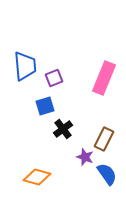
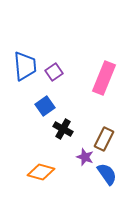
purple square: moved 6 px up; rotated 12 degrees counterclockwise
blue square: rotated 18 degrees counterclockwise
black cross: rotated 24 degrees counterclockwise
orange diamond: moved 4 px right, 5 px up
